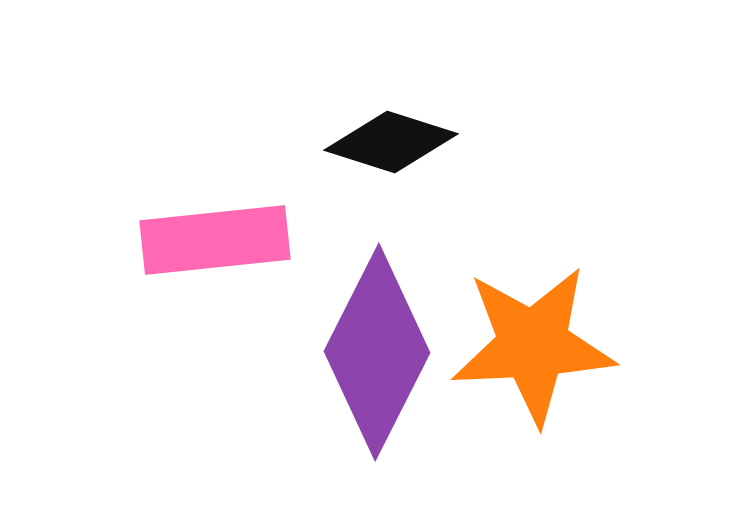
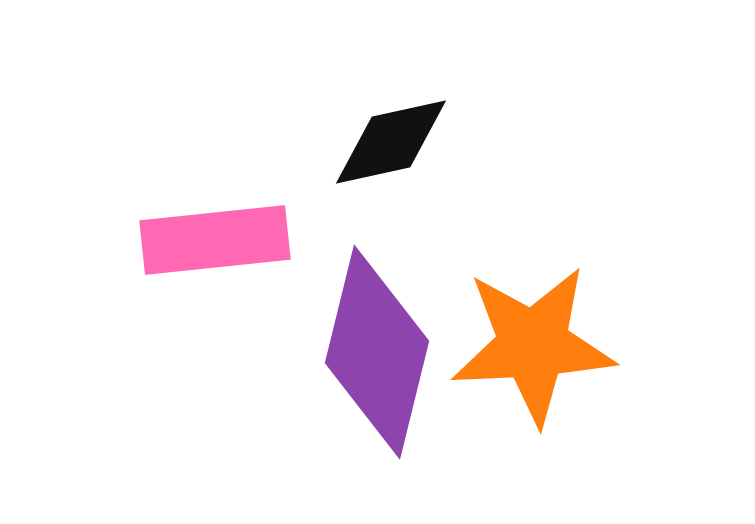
black diamond: rotated 30 degrees counterclockwise
purple diamond: rotated 13 degrees counterclockwise
